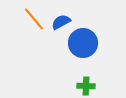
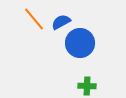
blue circle: moved 3 px left
green cross: moved 1 px right
